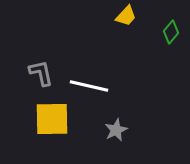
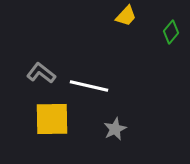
gray L-shape: rotated 40 degrees counterclockwise
gray star: moved 1 px left, 1 px up
